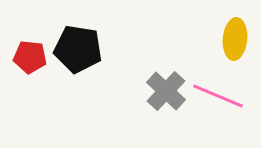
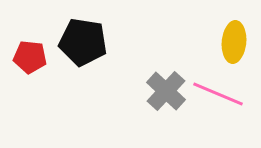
yellow ellipse: moved 1 px left, 3 px down
black pentagon: moved 5 px right, 7 px up
pink line: moved 2 px up
